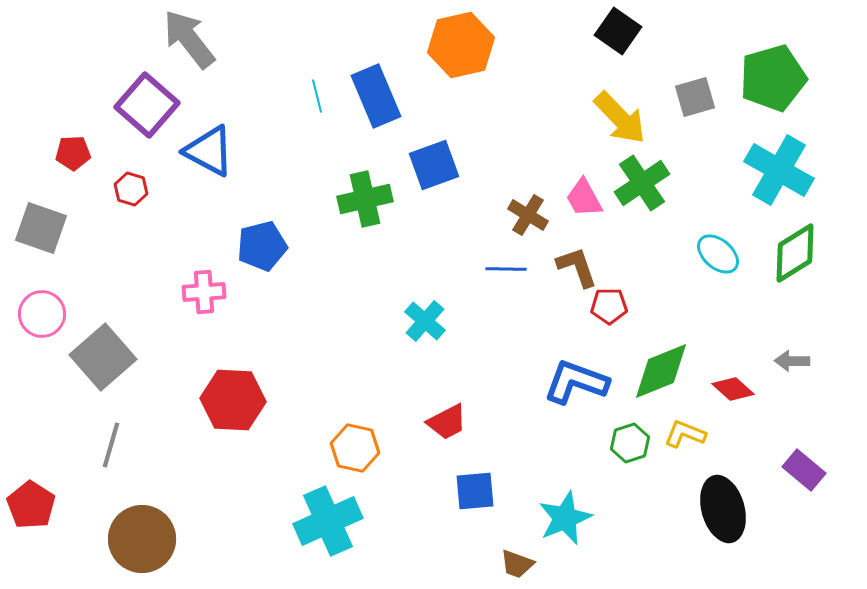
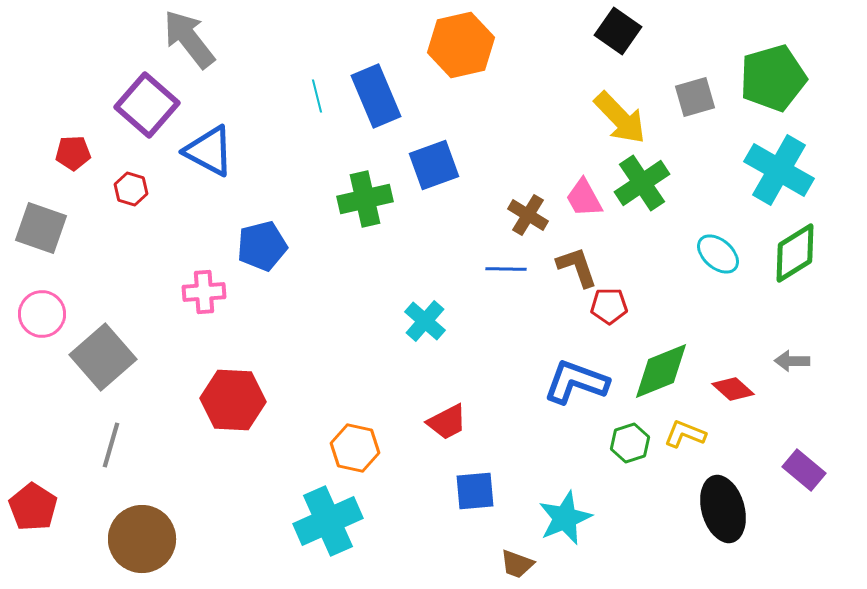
red pentagon at (31, 505): moved 2 px right, 2 px down
